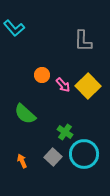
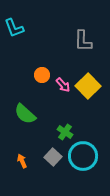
cyan L-shape: rotated 20 degrees clockwise
cyan circle: moved 1 px left, 2 px down
